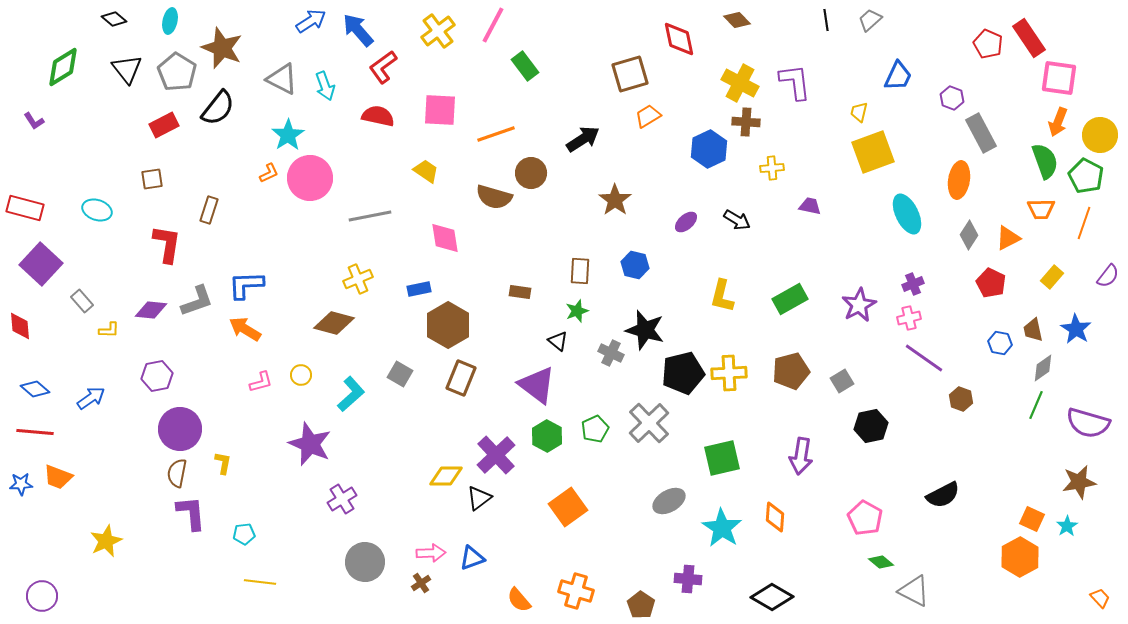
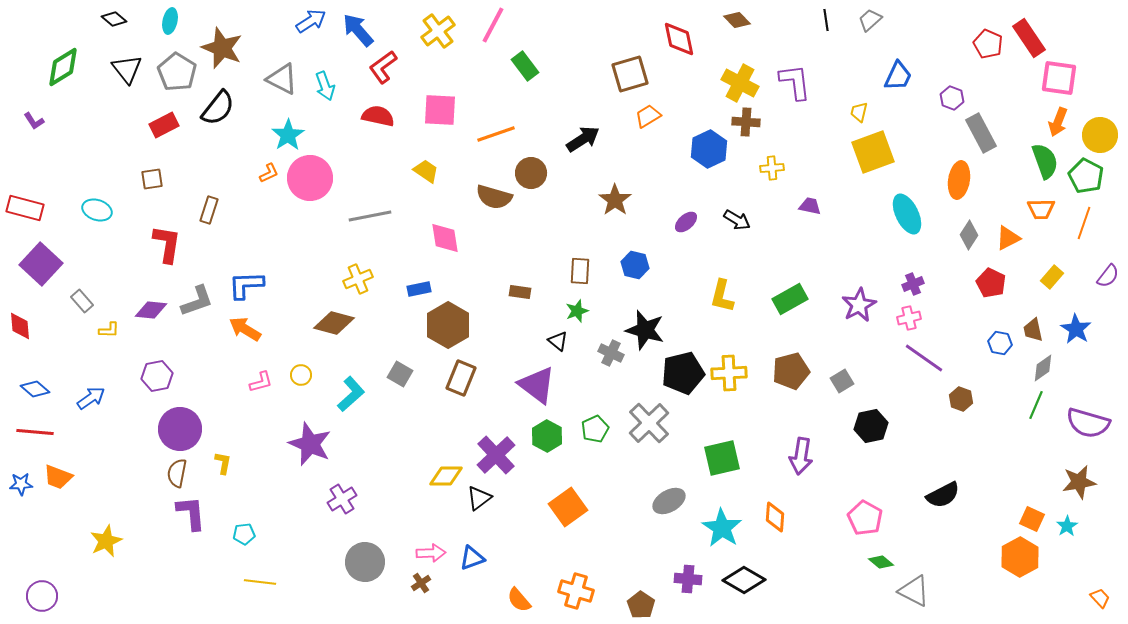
black diamond at (772, 597): moved 28 px left, 17 px up
